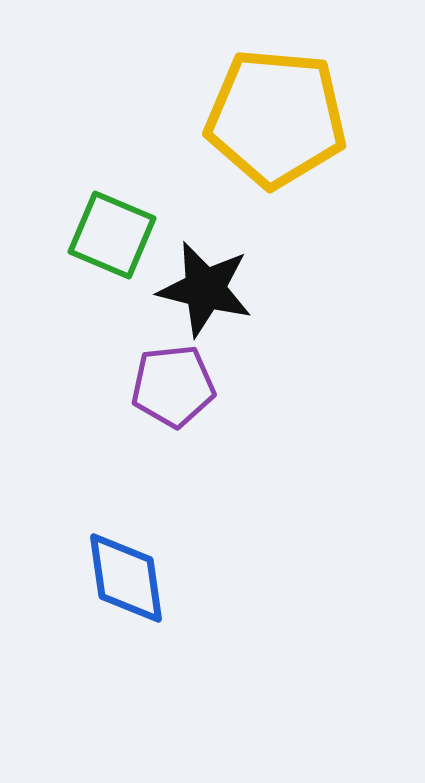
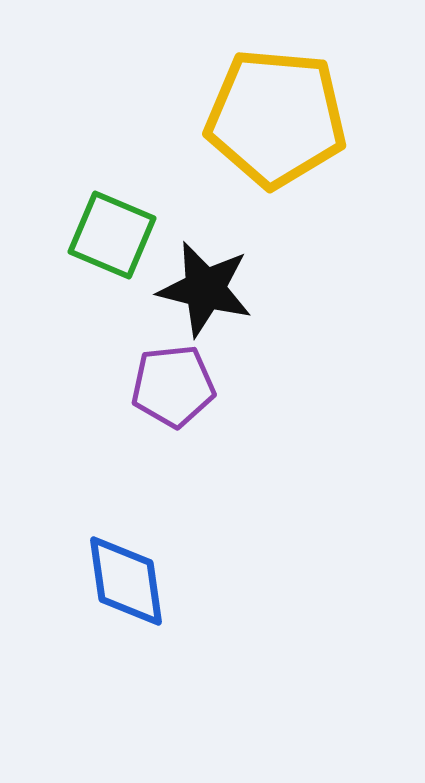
blue diamond: moved 3 px down
